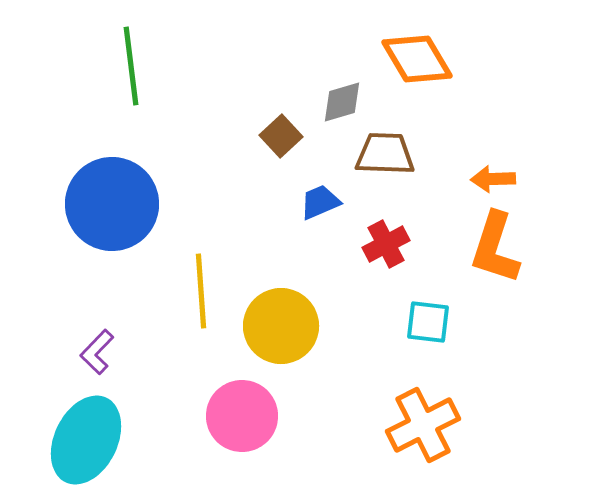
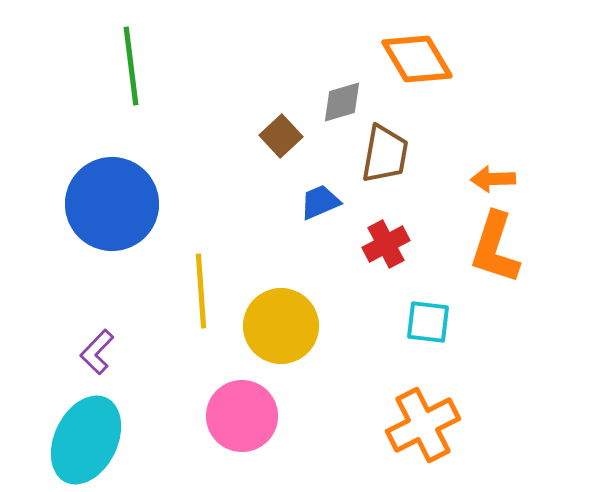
brown trapezoid: rotated 98 degrees clockwise
